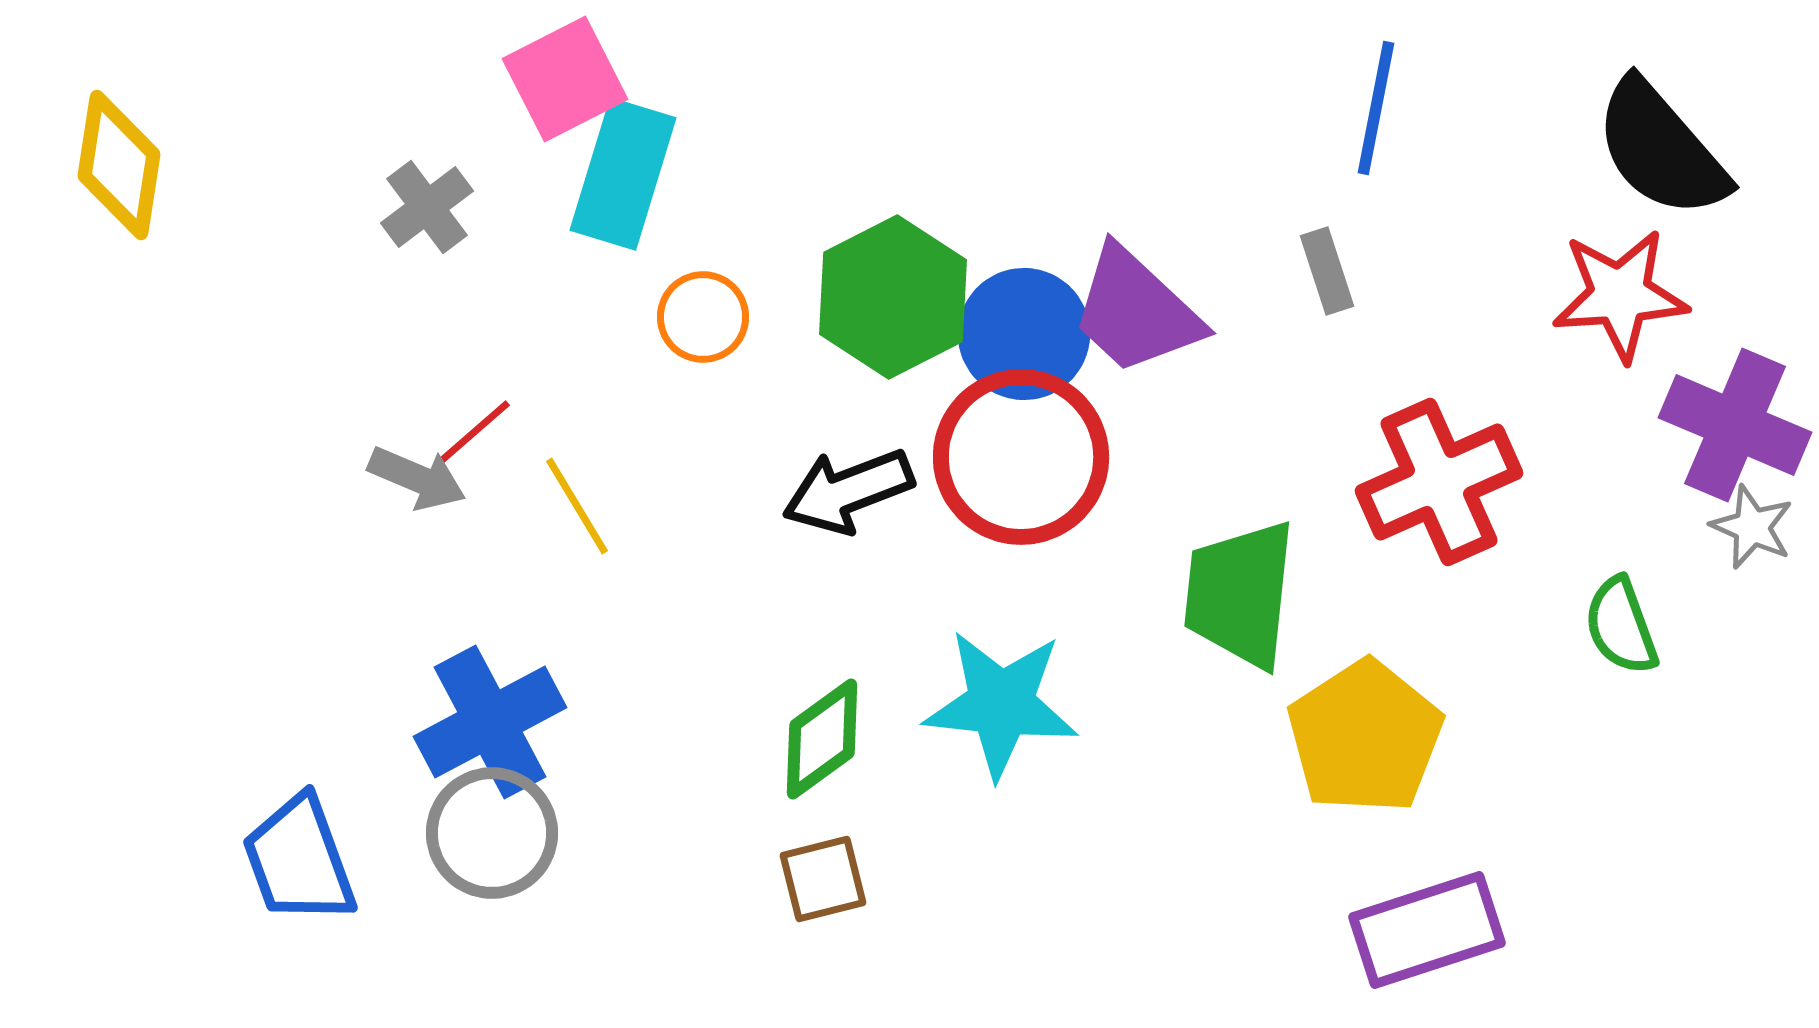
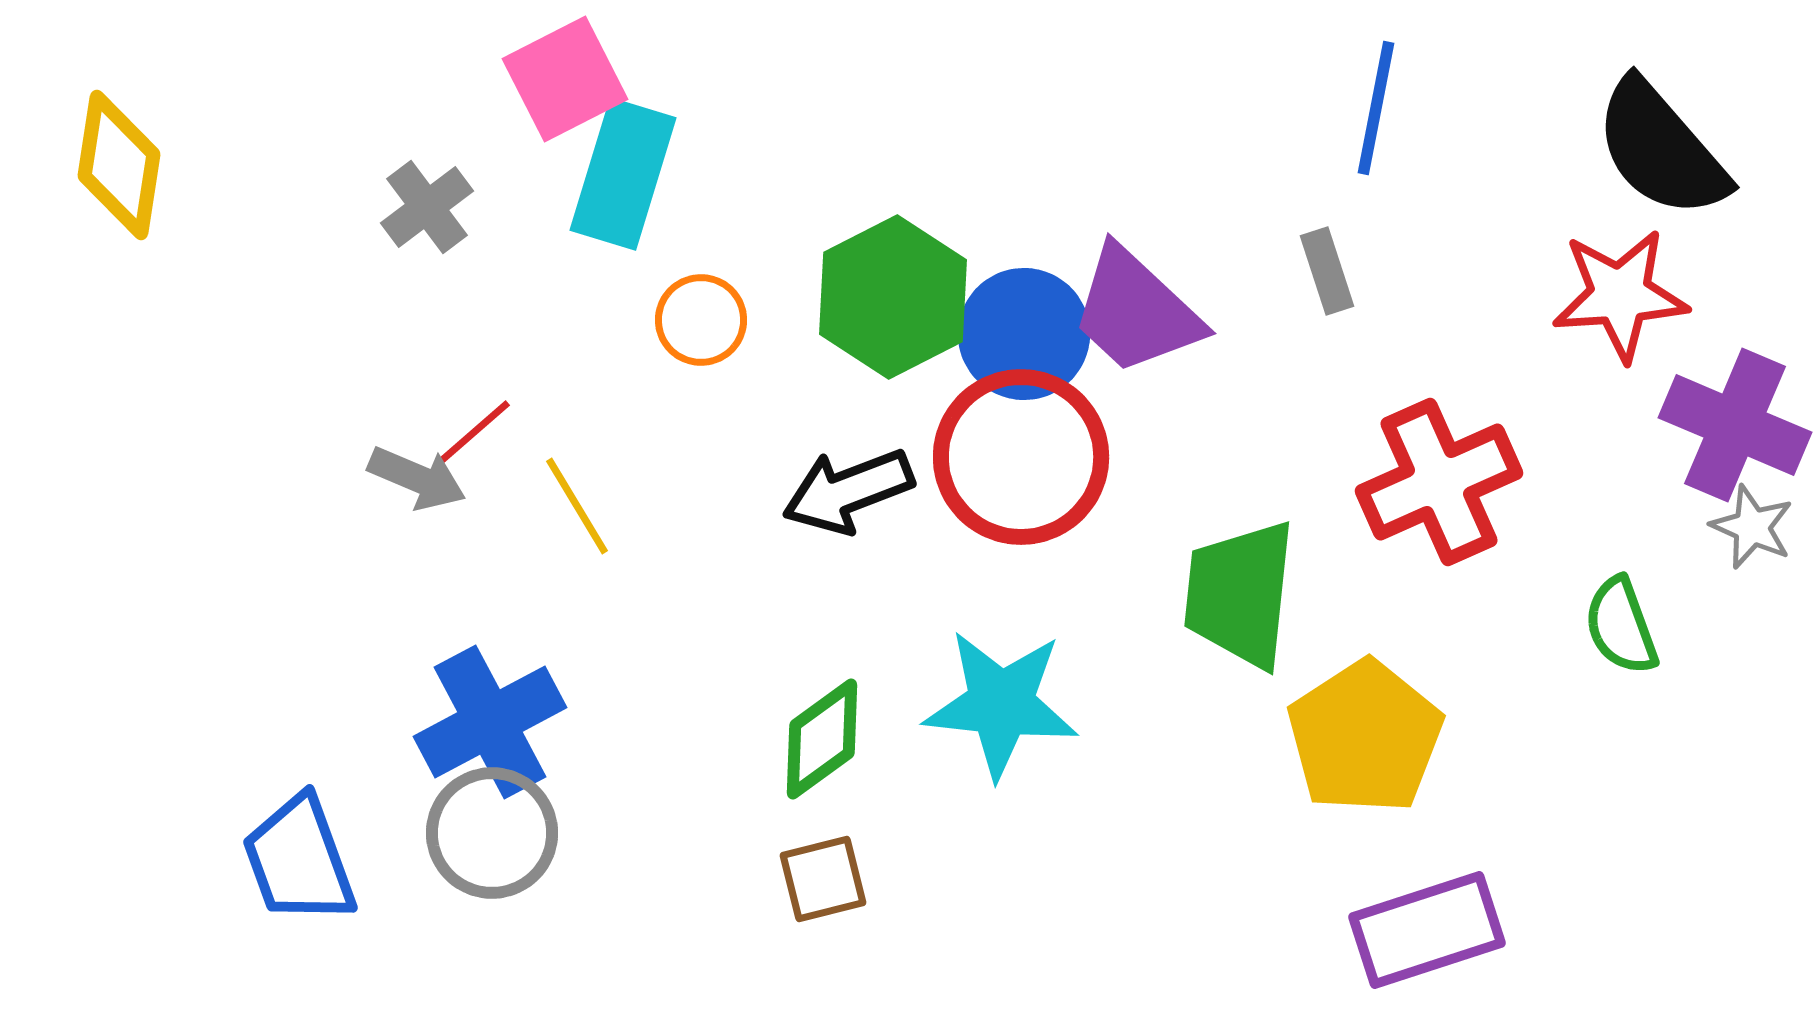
orange circle: moved 2 px left, 3 px down
